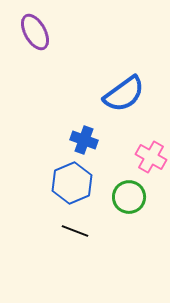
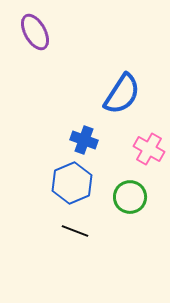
blue semicircle: moved 2 px left; rotated 21 degrees counterclockwise
pink cross: moved 2 px left, 8 px up
green circle: moved 1 px right
